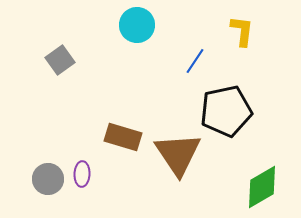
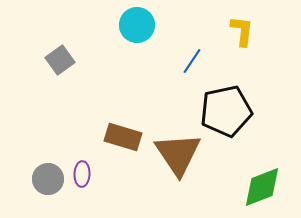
blue line: moved 3 px left
green diamond: rotated 9 degrees clockwise
